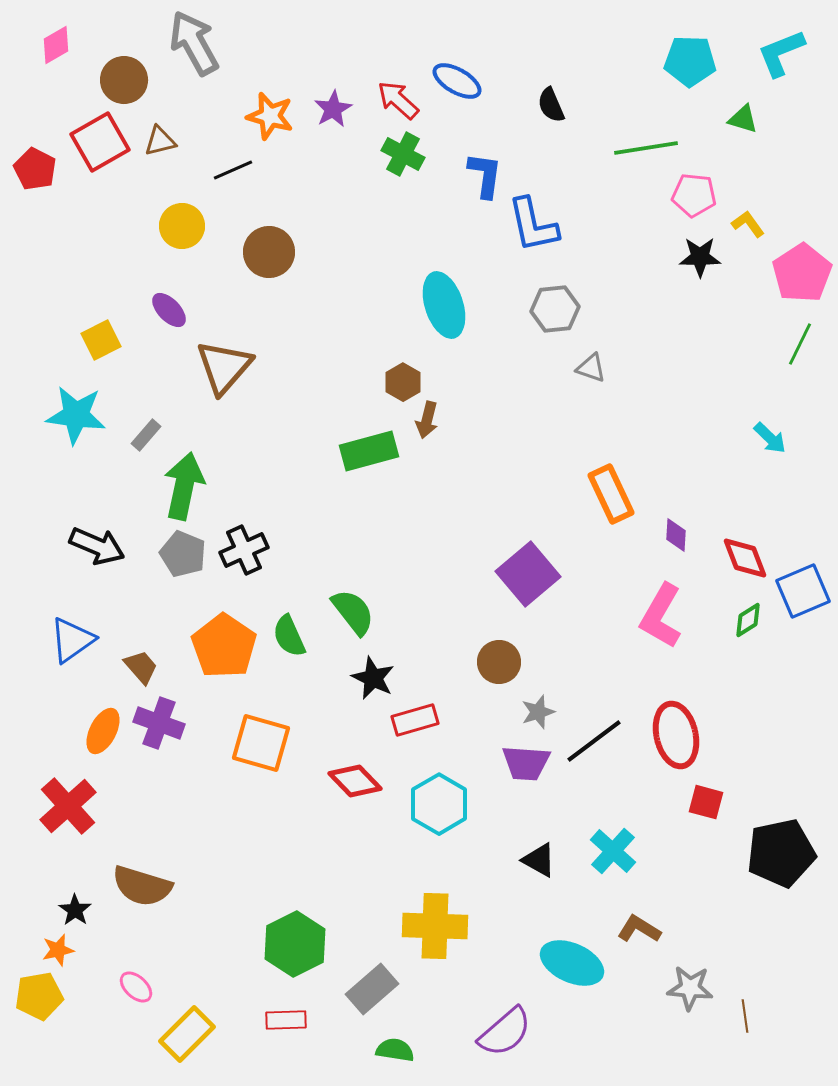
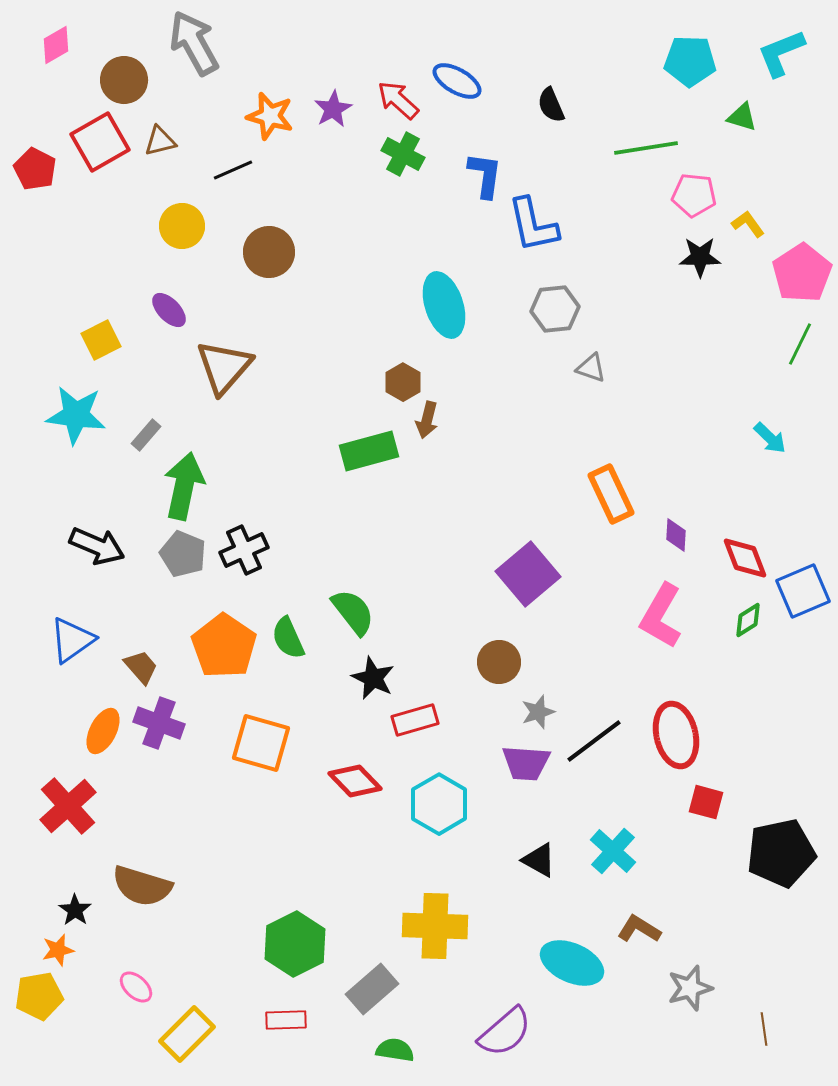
green triangle at (743, 119): moved 1 px left, 2 px up
green semicircle at (289, 636): moved 1 px left, 2 px down
gray star at (690, 988): rotated 21 degrees counterclockwise
brown line at (745, 1016): moved 19 px right, 13 px down
